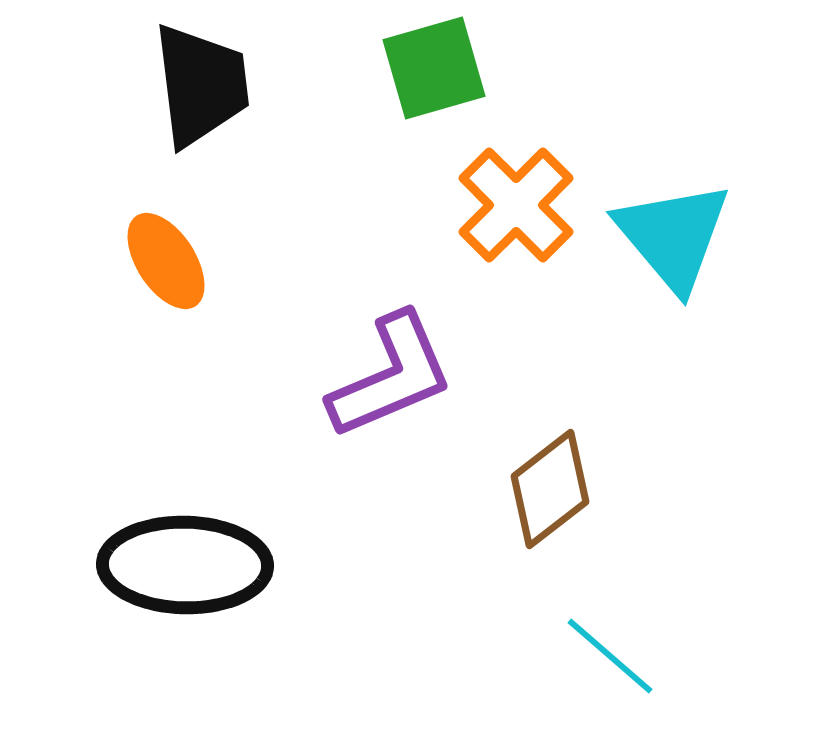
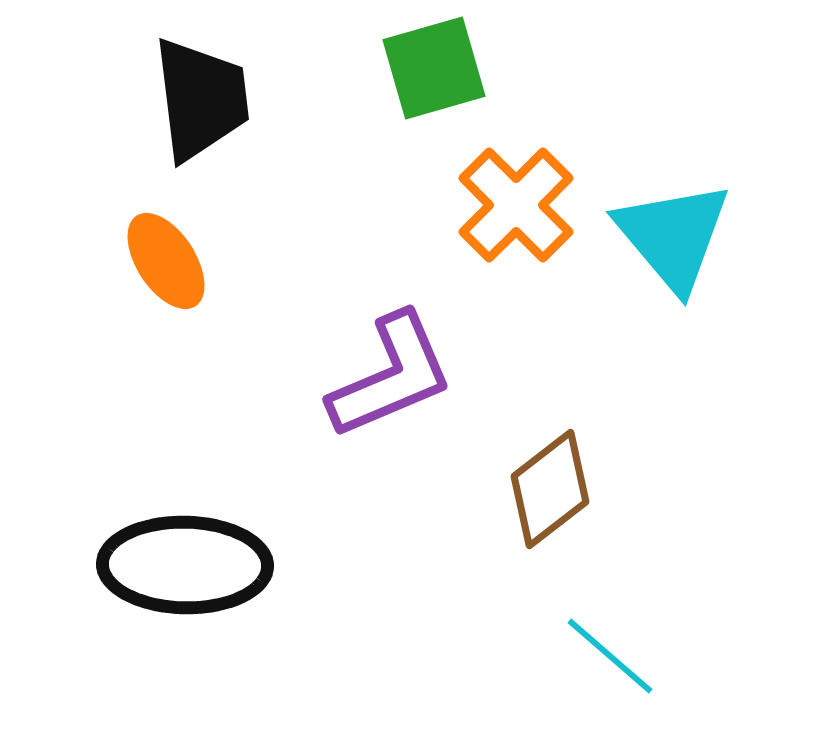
black trapezoid: moved 14 px down
